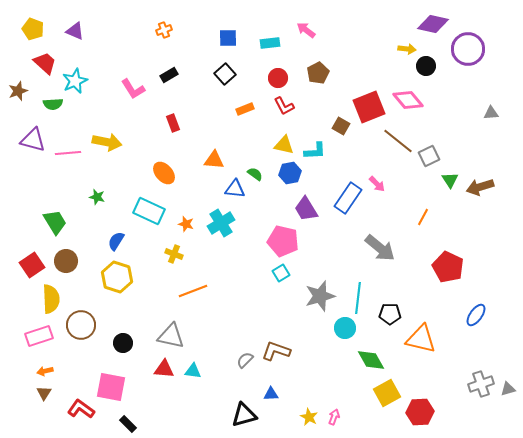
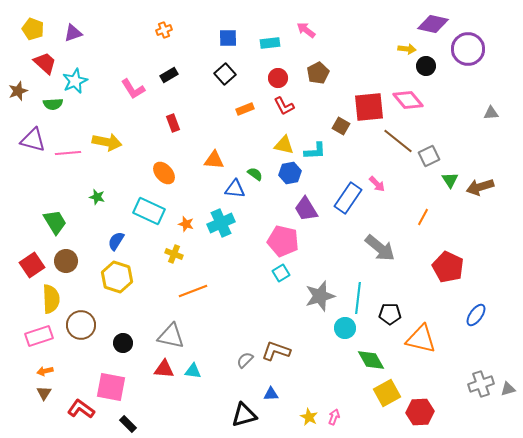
purple triangle at (75, 31): moved 2 px left, 2 px down; rotated 42 degrees counterclockwise
red square at (369, 107): rotated 16 degrees clockwise
cyan cross at (221, 223): rotated 8 degrees clockwise
